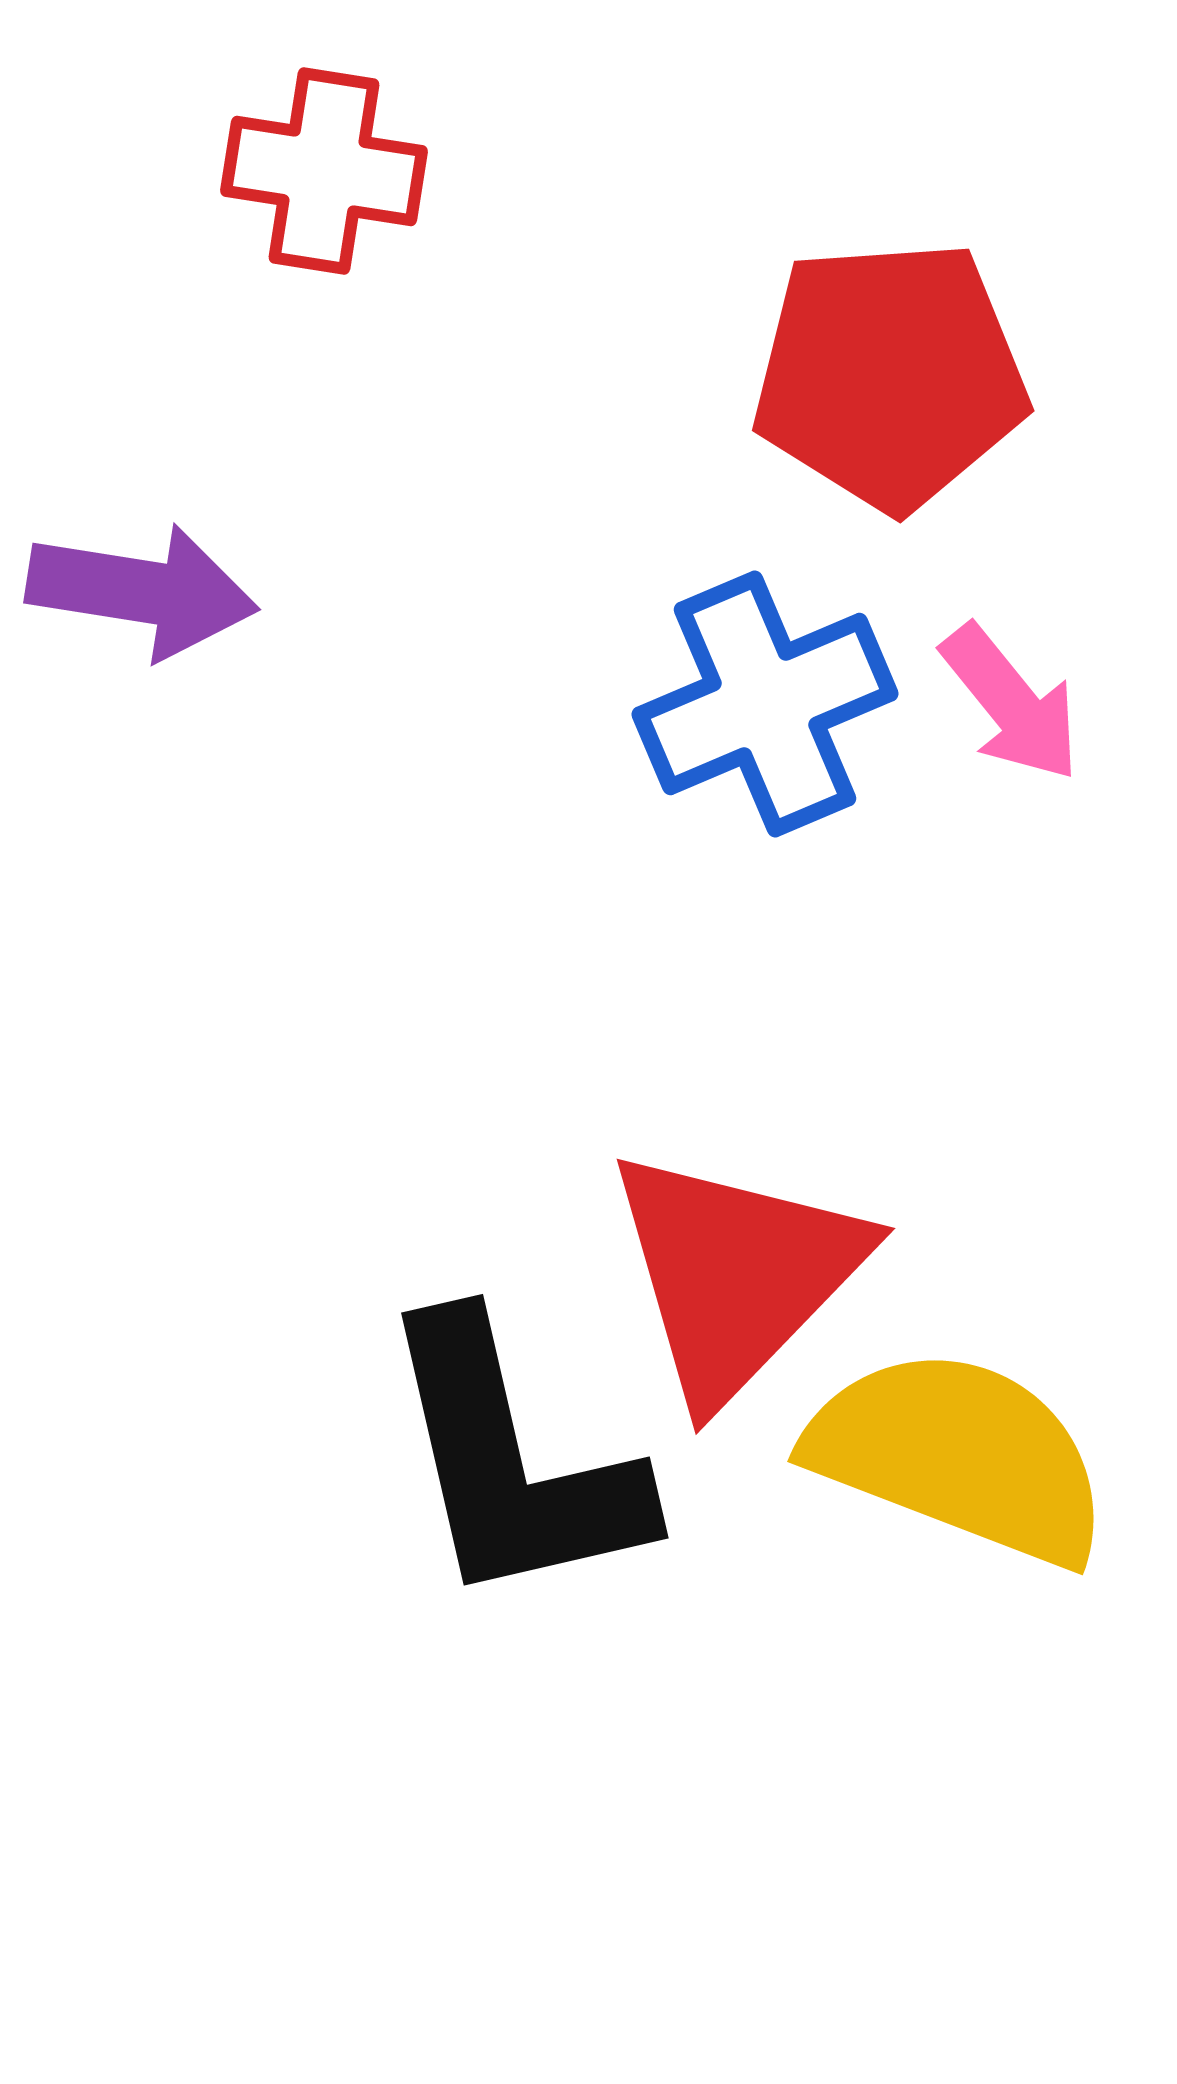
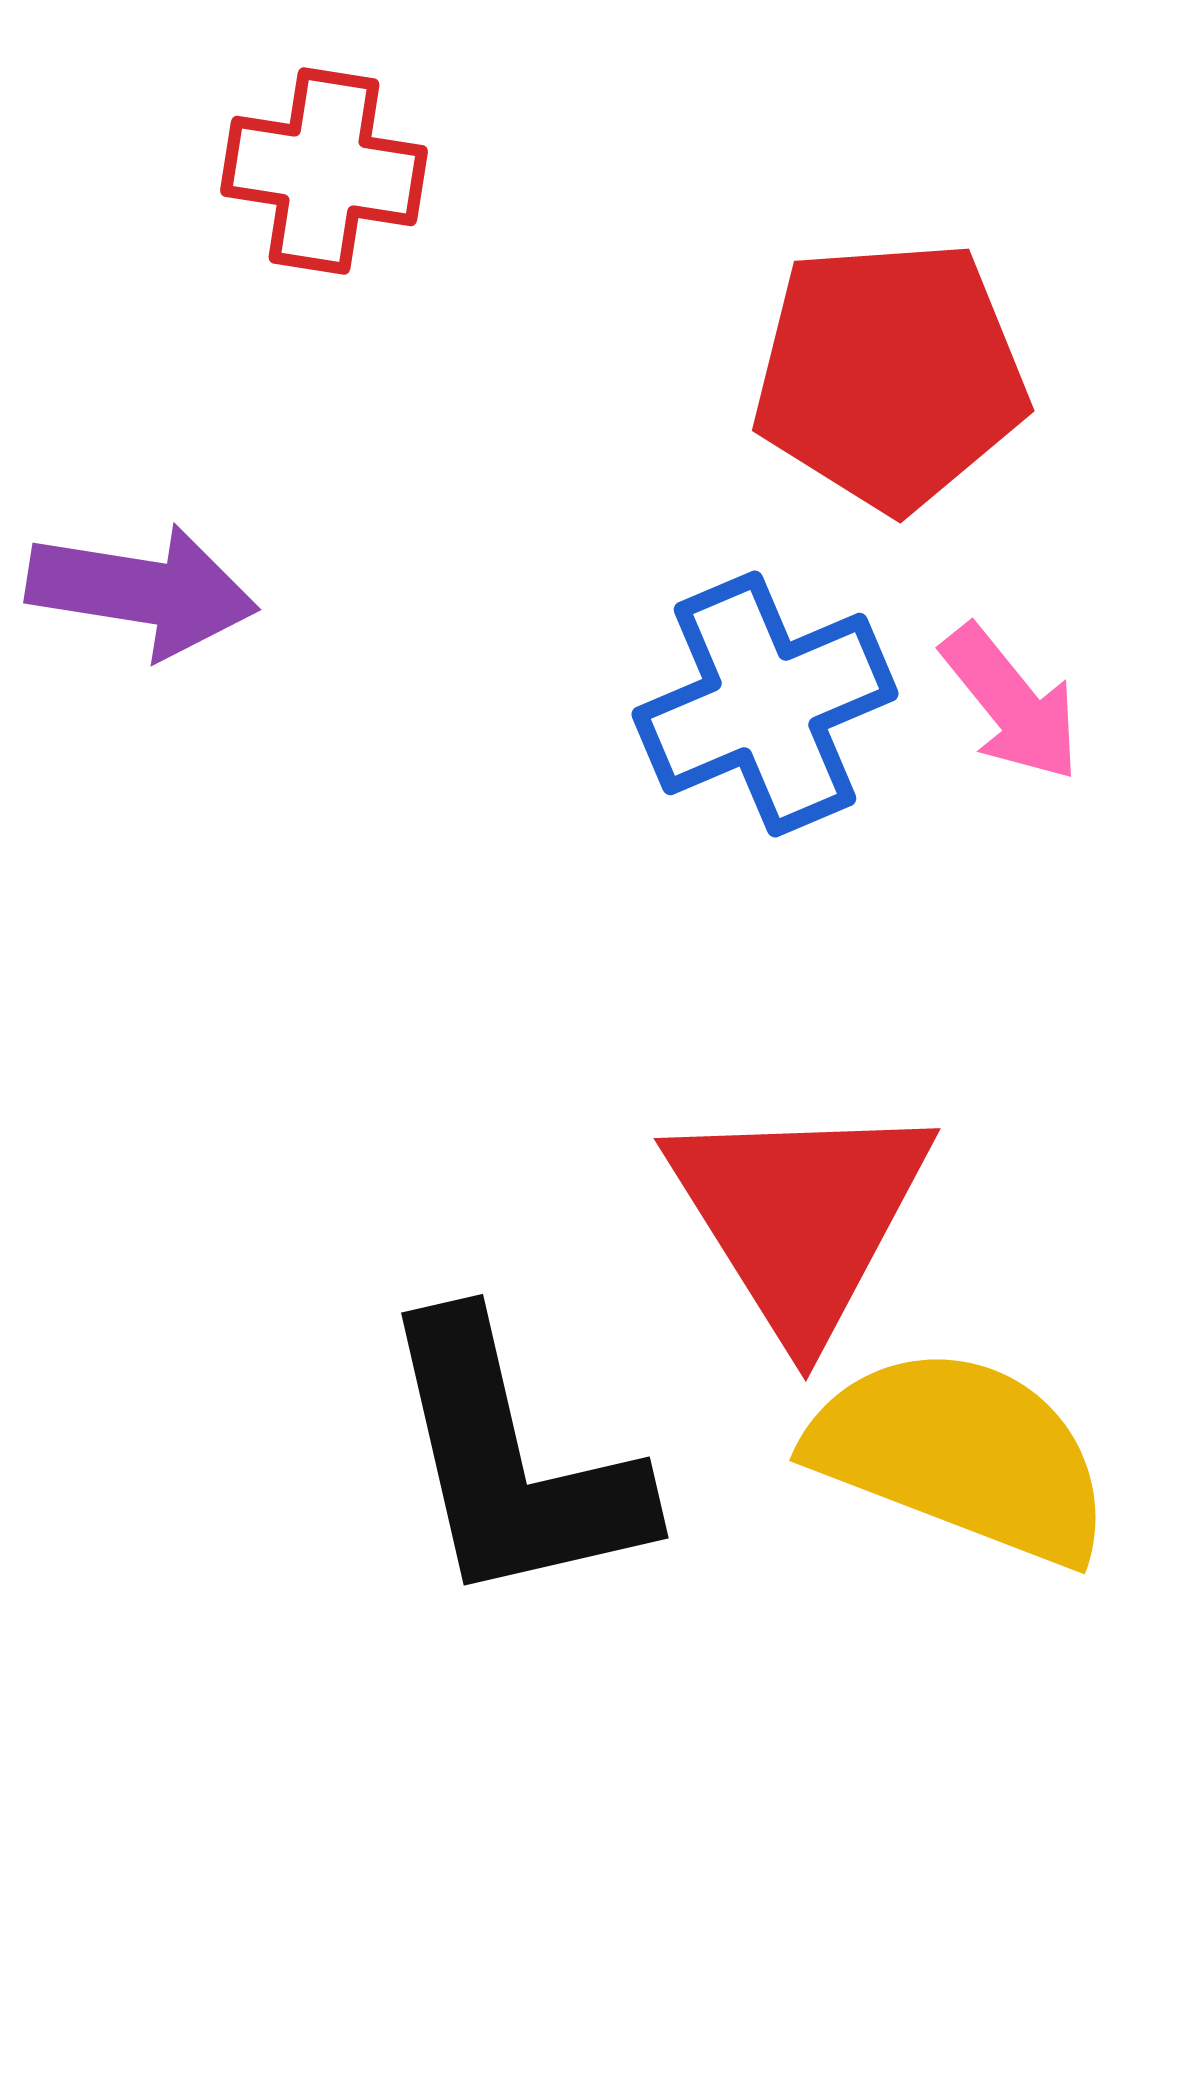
red triangle: moved 64 px right, 58 px up; rotated 16 degrees counterclockwise
yellow semicircle: moved 2 px right, 1 px up
